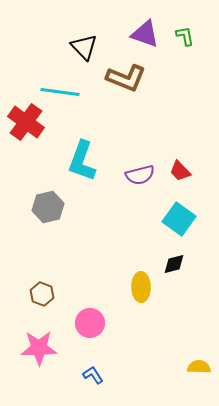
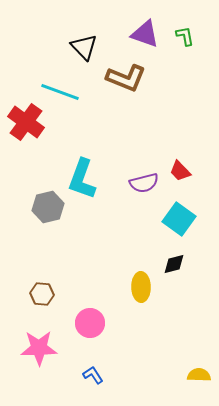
cyan line: rotated 12 degrees clockwise
cyan L-shape: moved 18 px down
purple semicircle: moved 4 px right, 8 px down
brown hexagon: rotated 15 degrees counterclockwise
yellow semicircle: moved 8 px down
